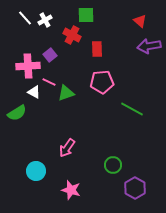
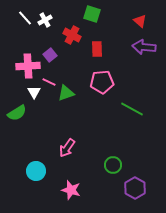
green square: moved 6 px right, 1 px up; rotated 18 degrees clockwise
purple arrow: moved 5 px left, 1 px down; rotated 15 degrees clockwise
white triangle: rotated 32 degrees clockwise
